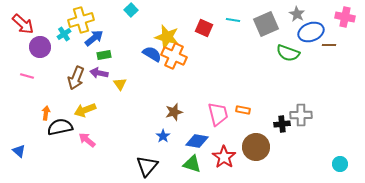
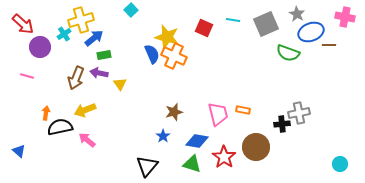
blue semicircle: rotated 36 degrees clockwise
gray cross: moved 2 px left, 2 px up; rotated 10 degrees counterclockwise
